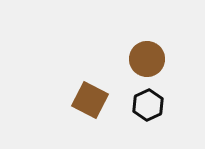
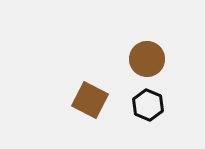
black hexagon: rotated 12 degrees counterclockwise
